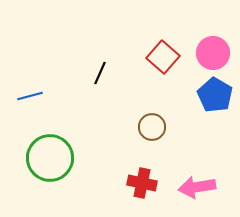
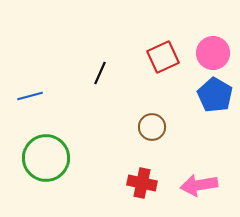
red square: rotated 24 degrees clockwise
green circle: moved 4 px left
pink arrow: moved 2 px right, 2 px up
